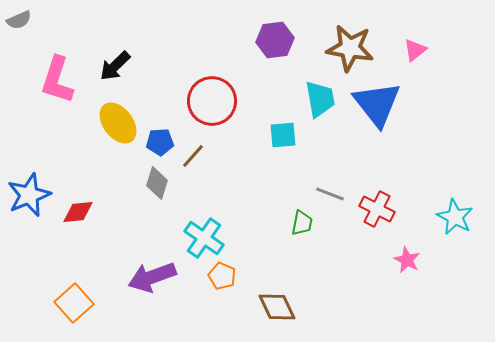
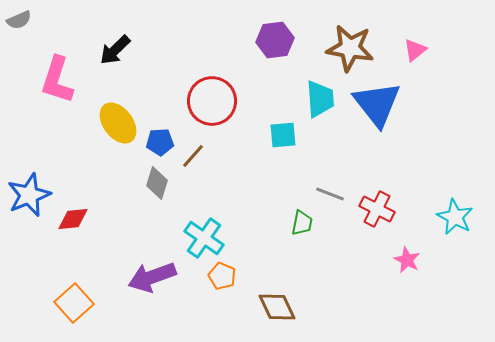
black arrow: moved 16 px up
cyan trapezoid: rotated 6 degrees clockwise
red diamond: moved 5 px left, 7 px down
